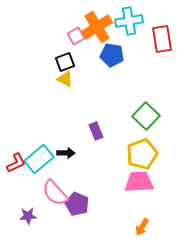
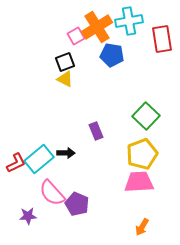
pink semicircle: moved 3 px left
